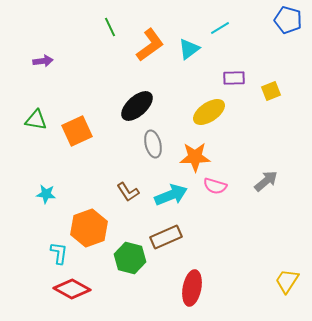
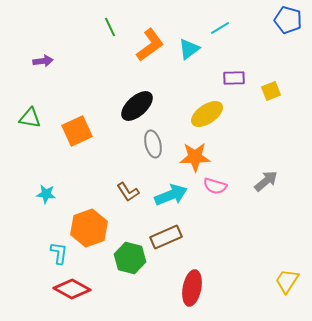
yellow ellipse: moved 2 px left, 2 px down
green triangle: moved 6 px left, 2 px up
